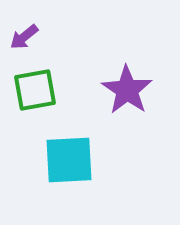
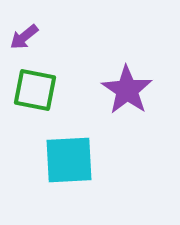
green square: rotated 21 degrees clockwise
